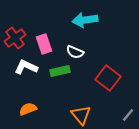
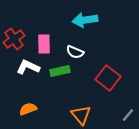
red cross: moved 1 px left, 1 px down
pink rectangle: rotated 18 degrees clockwise
white L-shape: moved 2 px right
